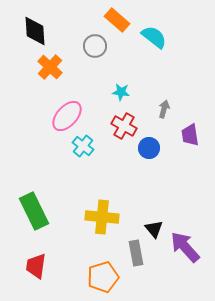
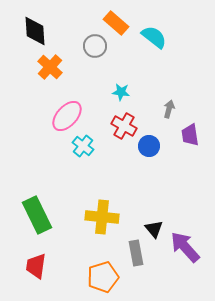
orange rectangle: moved 1 px left, 3 px down
gray arrow: moved 5 px right
blue circle: moved 2 px up
green rectangle: moved 3 px right, 4 px down
